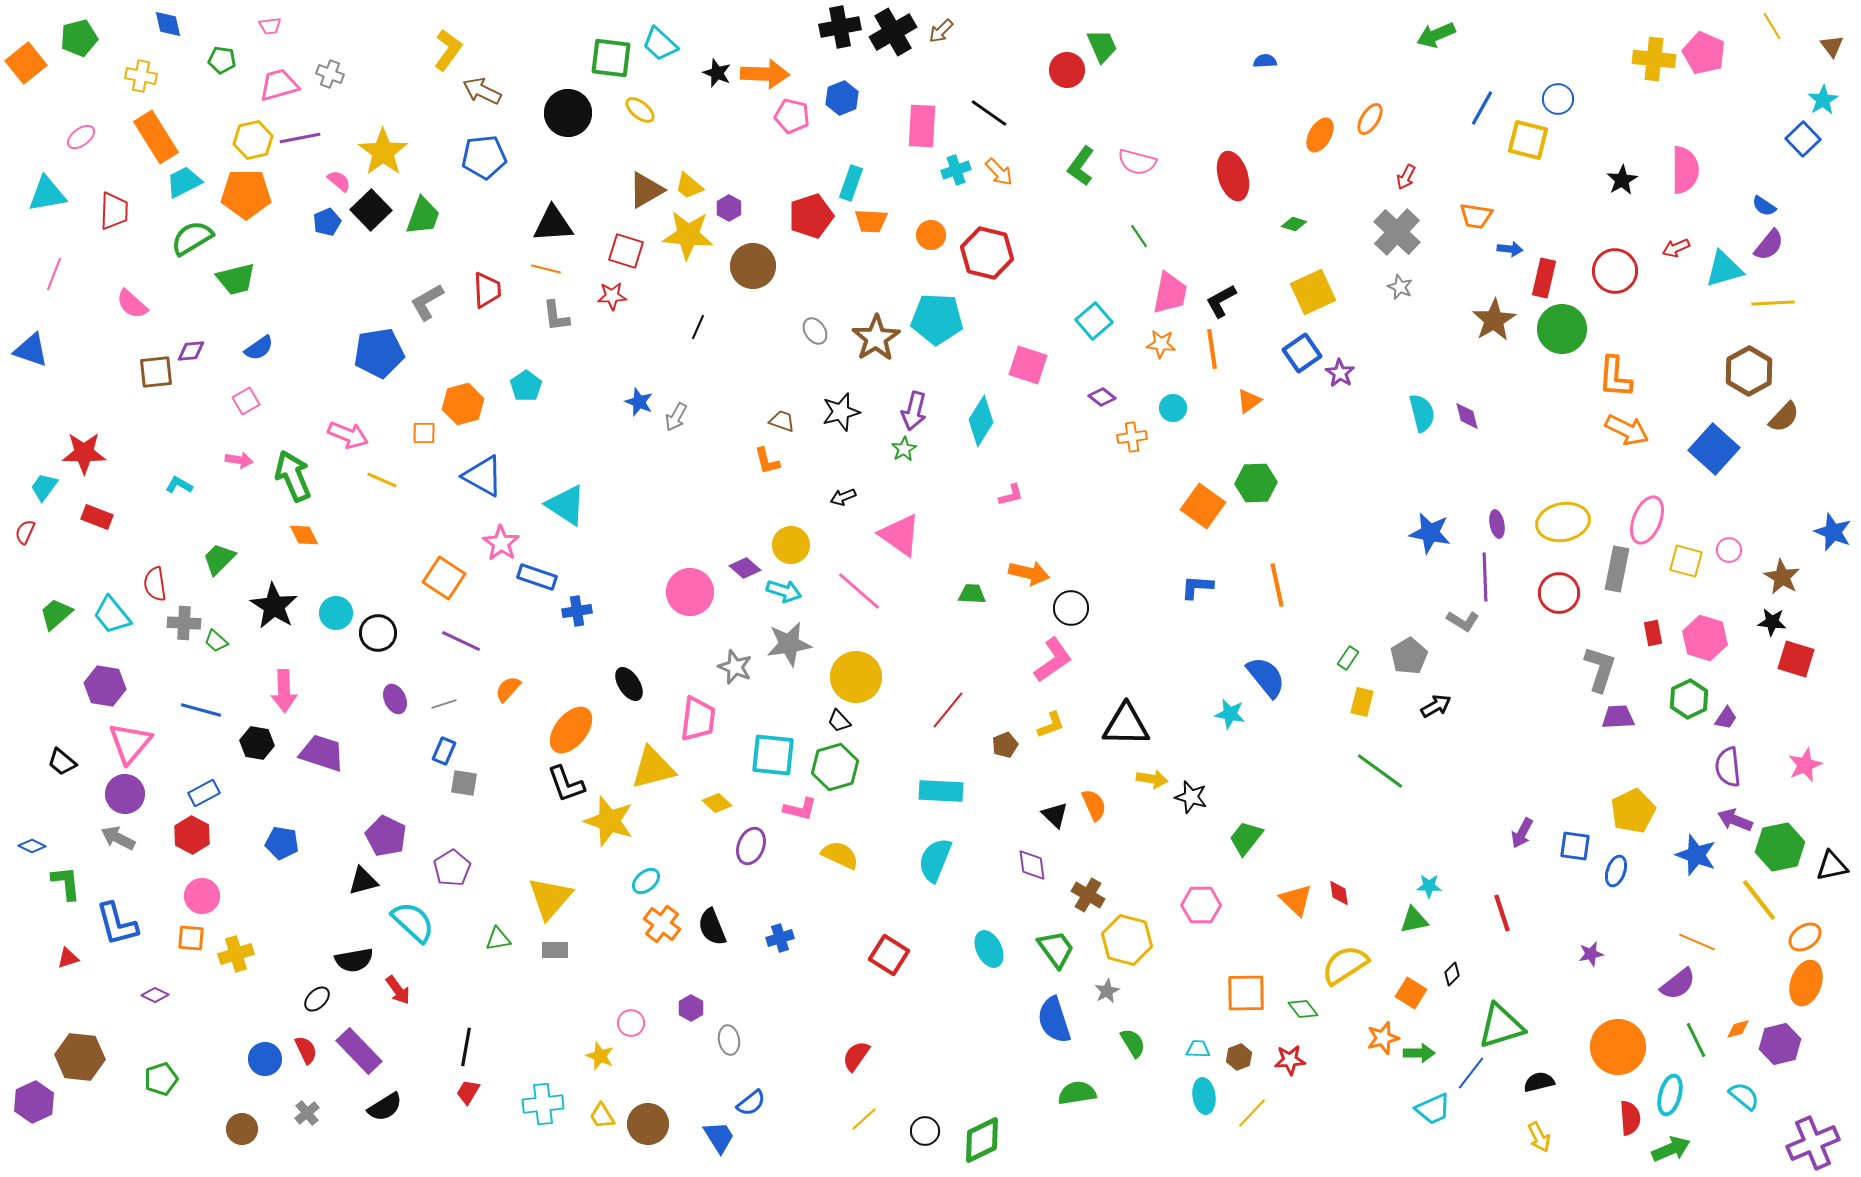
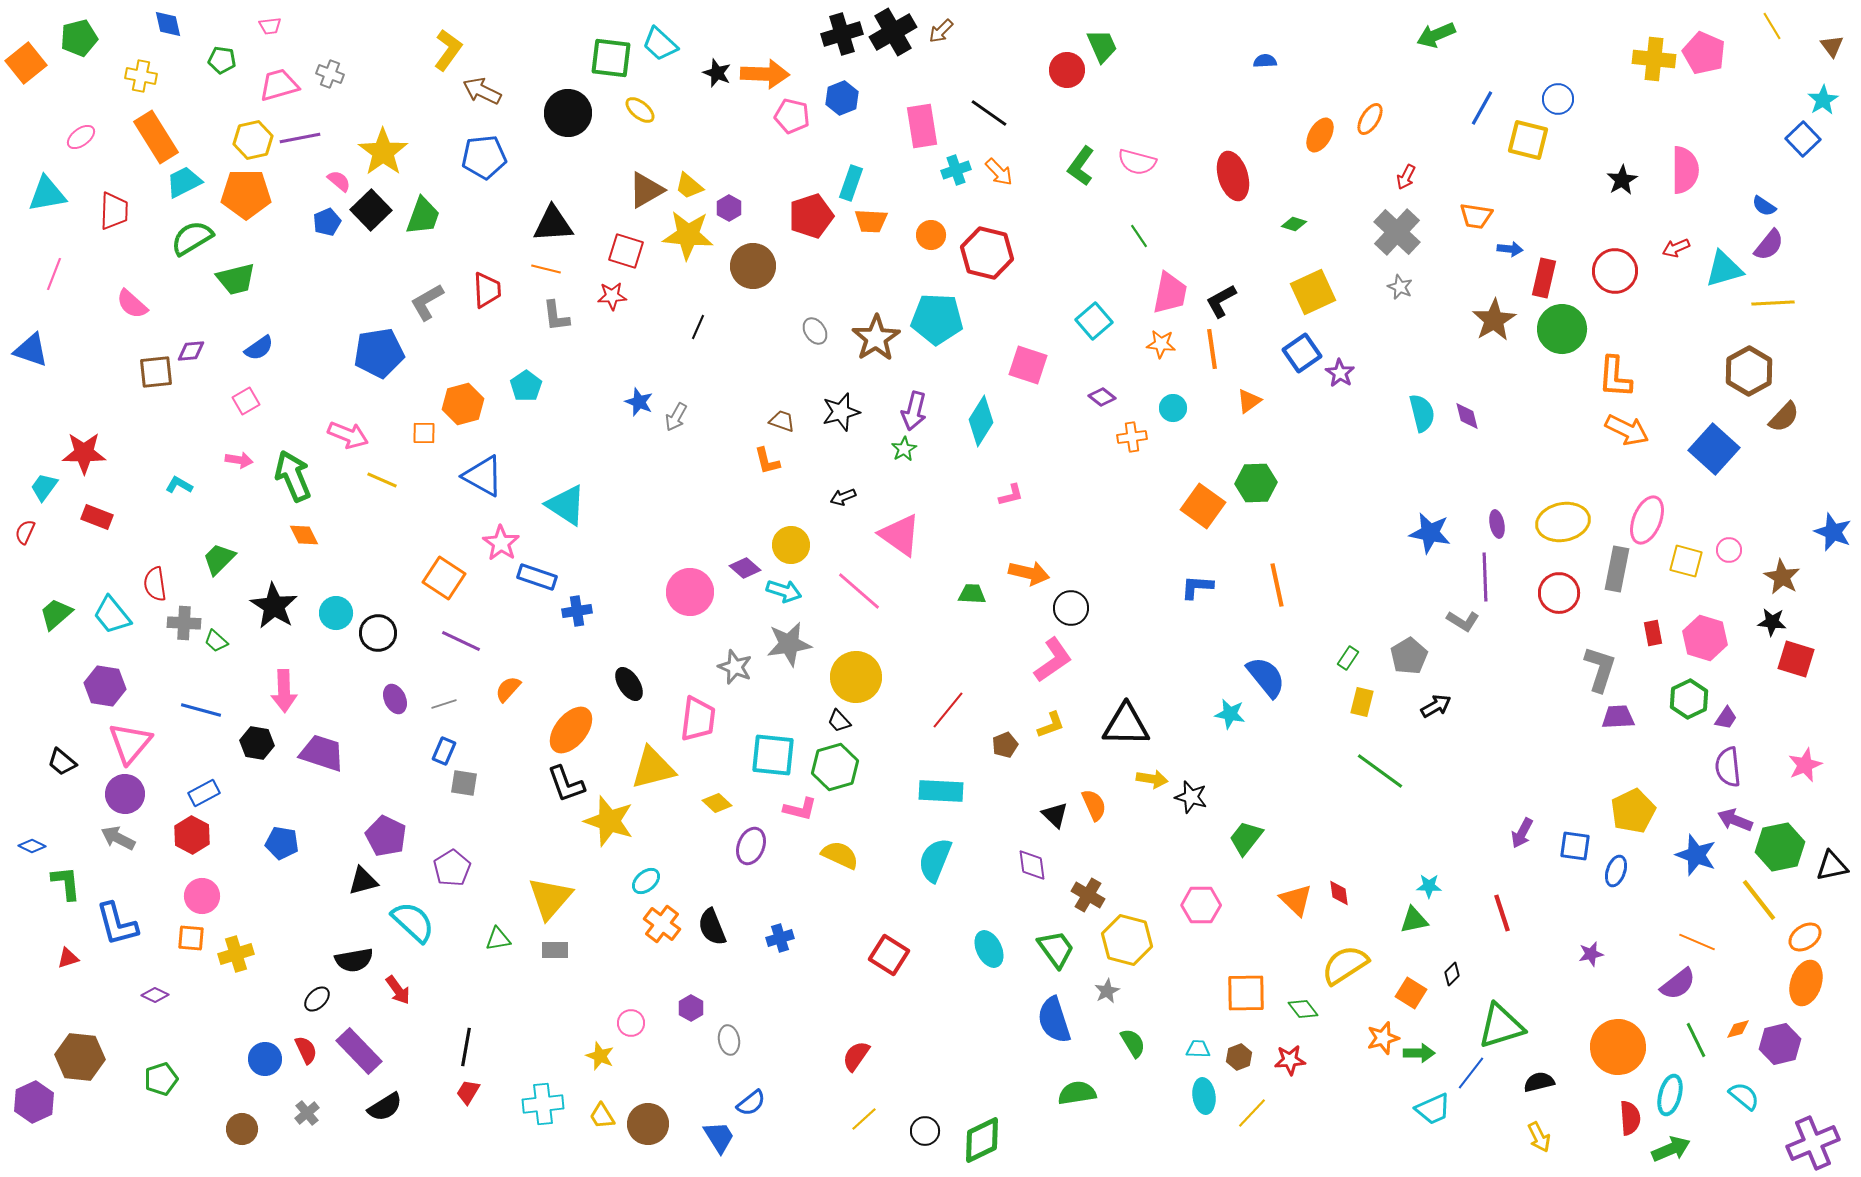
black cross at (840, 27): moved 2 px right, 7 px down; rotated 6 degrees counterclockwise
pink rectangle at (922, 126): rotated 12 degrees counterclockwise
